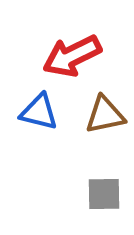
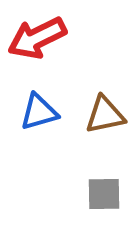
red arrow: moved 35 px left, 18 px up
blue triangle: rotated 30 degrees counterclockwise
